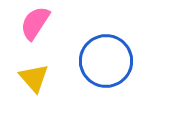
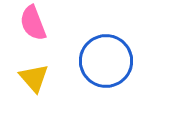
pink semicircle: moved 2 px left; rotated 54 degrees counterclockwise
